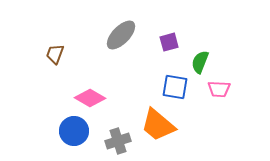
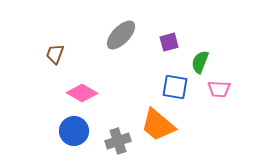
pink diamond: moved 8 px left, 5 px up
